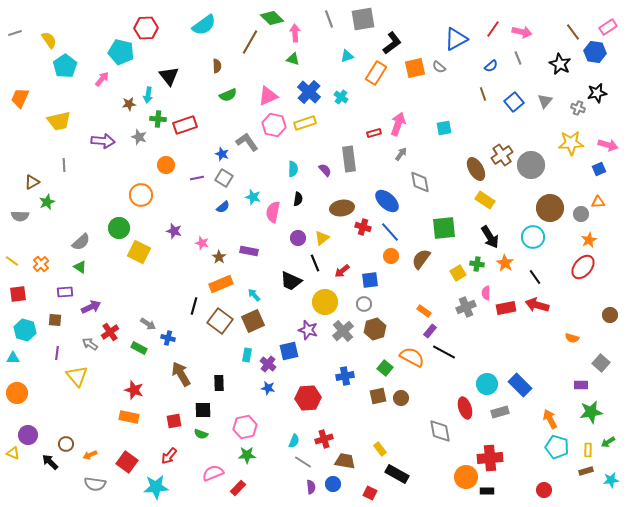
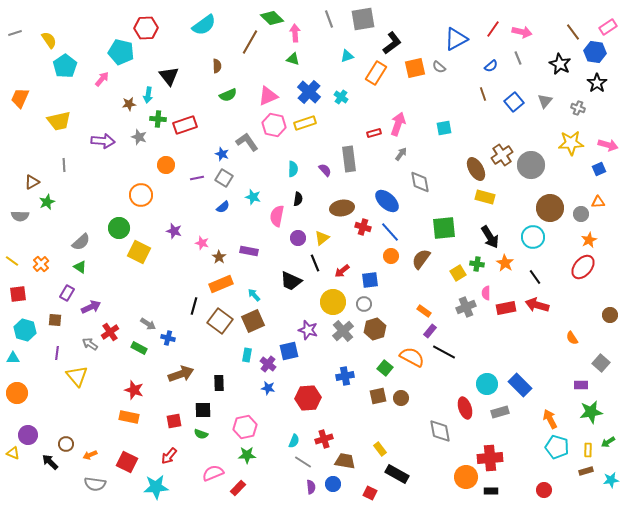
black star at (597, 93): moved 10 px up; rotated 24 degrees counterclockwise
yellow rectangle at (485, 200): moved 3 px up; rotated 18 degrees counterclockwise
pink semicircle at (273, 212): moved 4 px right, 4 px down
purple rectangle at (65, 292): moved 2 px right, 1 px down; rotated 56 degrees counterclockwise
yellow circle at (325, 302): moved 8 px right
orange semicircle at (572, 338): rotated 40 degrees clockwise
brown arrow at (181, 374): rotated 100 degrees clockwise
red square at (127, 462): rotated 10 degrees counterclockwise
black rectangle at (487, 491): moved 4 px right
